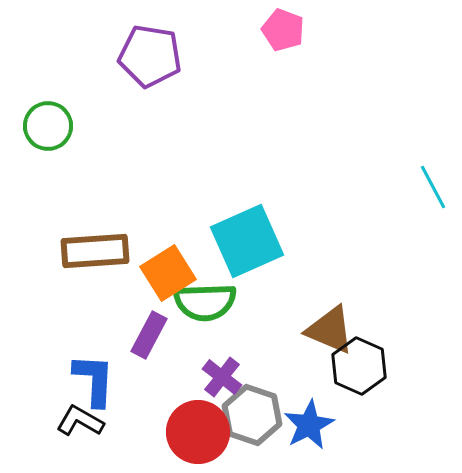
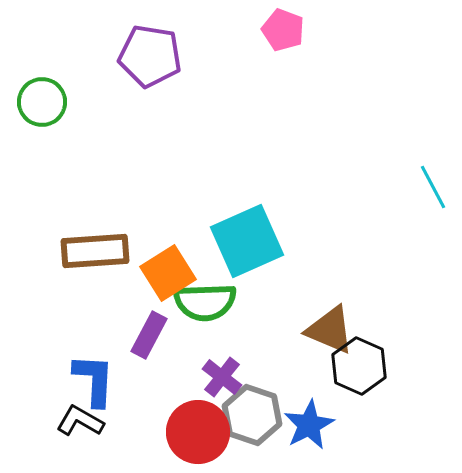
green circle: moved 6 px left, 24 px up
